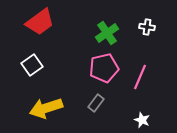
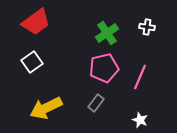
red trapezoid: moved 4 px left
white square: moved 3 px up
yellow arrow: rotated 8 degrees counterclockwise
white star: moved 2 px left
